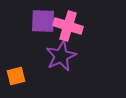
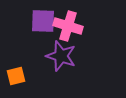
purple star: rotated 28 degrees counterclockwise
